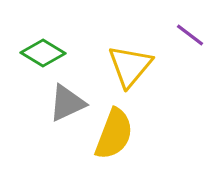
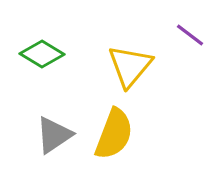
green diamond: moved 1 px left, 1 px down
gray triangle: moved 13 px left, 32 px down; rotated 9 degrees counterclockwise
